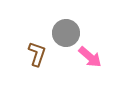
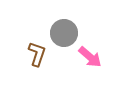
gray circle: moved 2 px left
